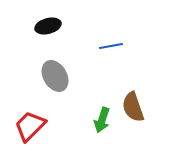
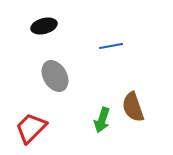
black ellipse: moved 4 px left
red trapezoid: moved 1 px right, 2 px down
